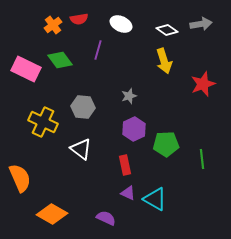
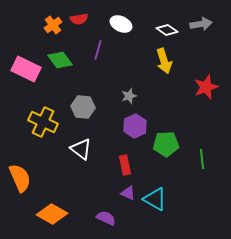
red star: moved 3 px right, 3 px down
purple hexagon: moved 1 px right, 3 px up
